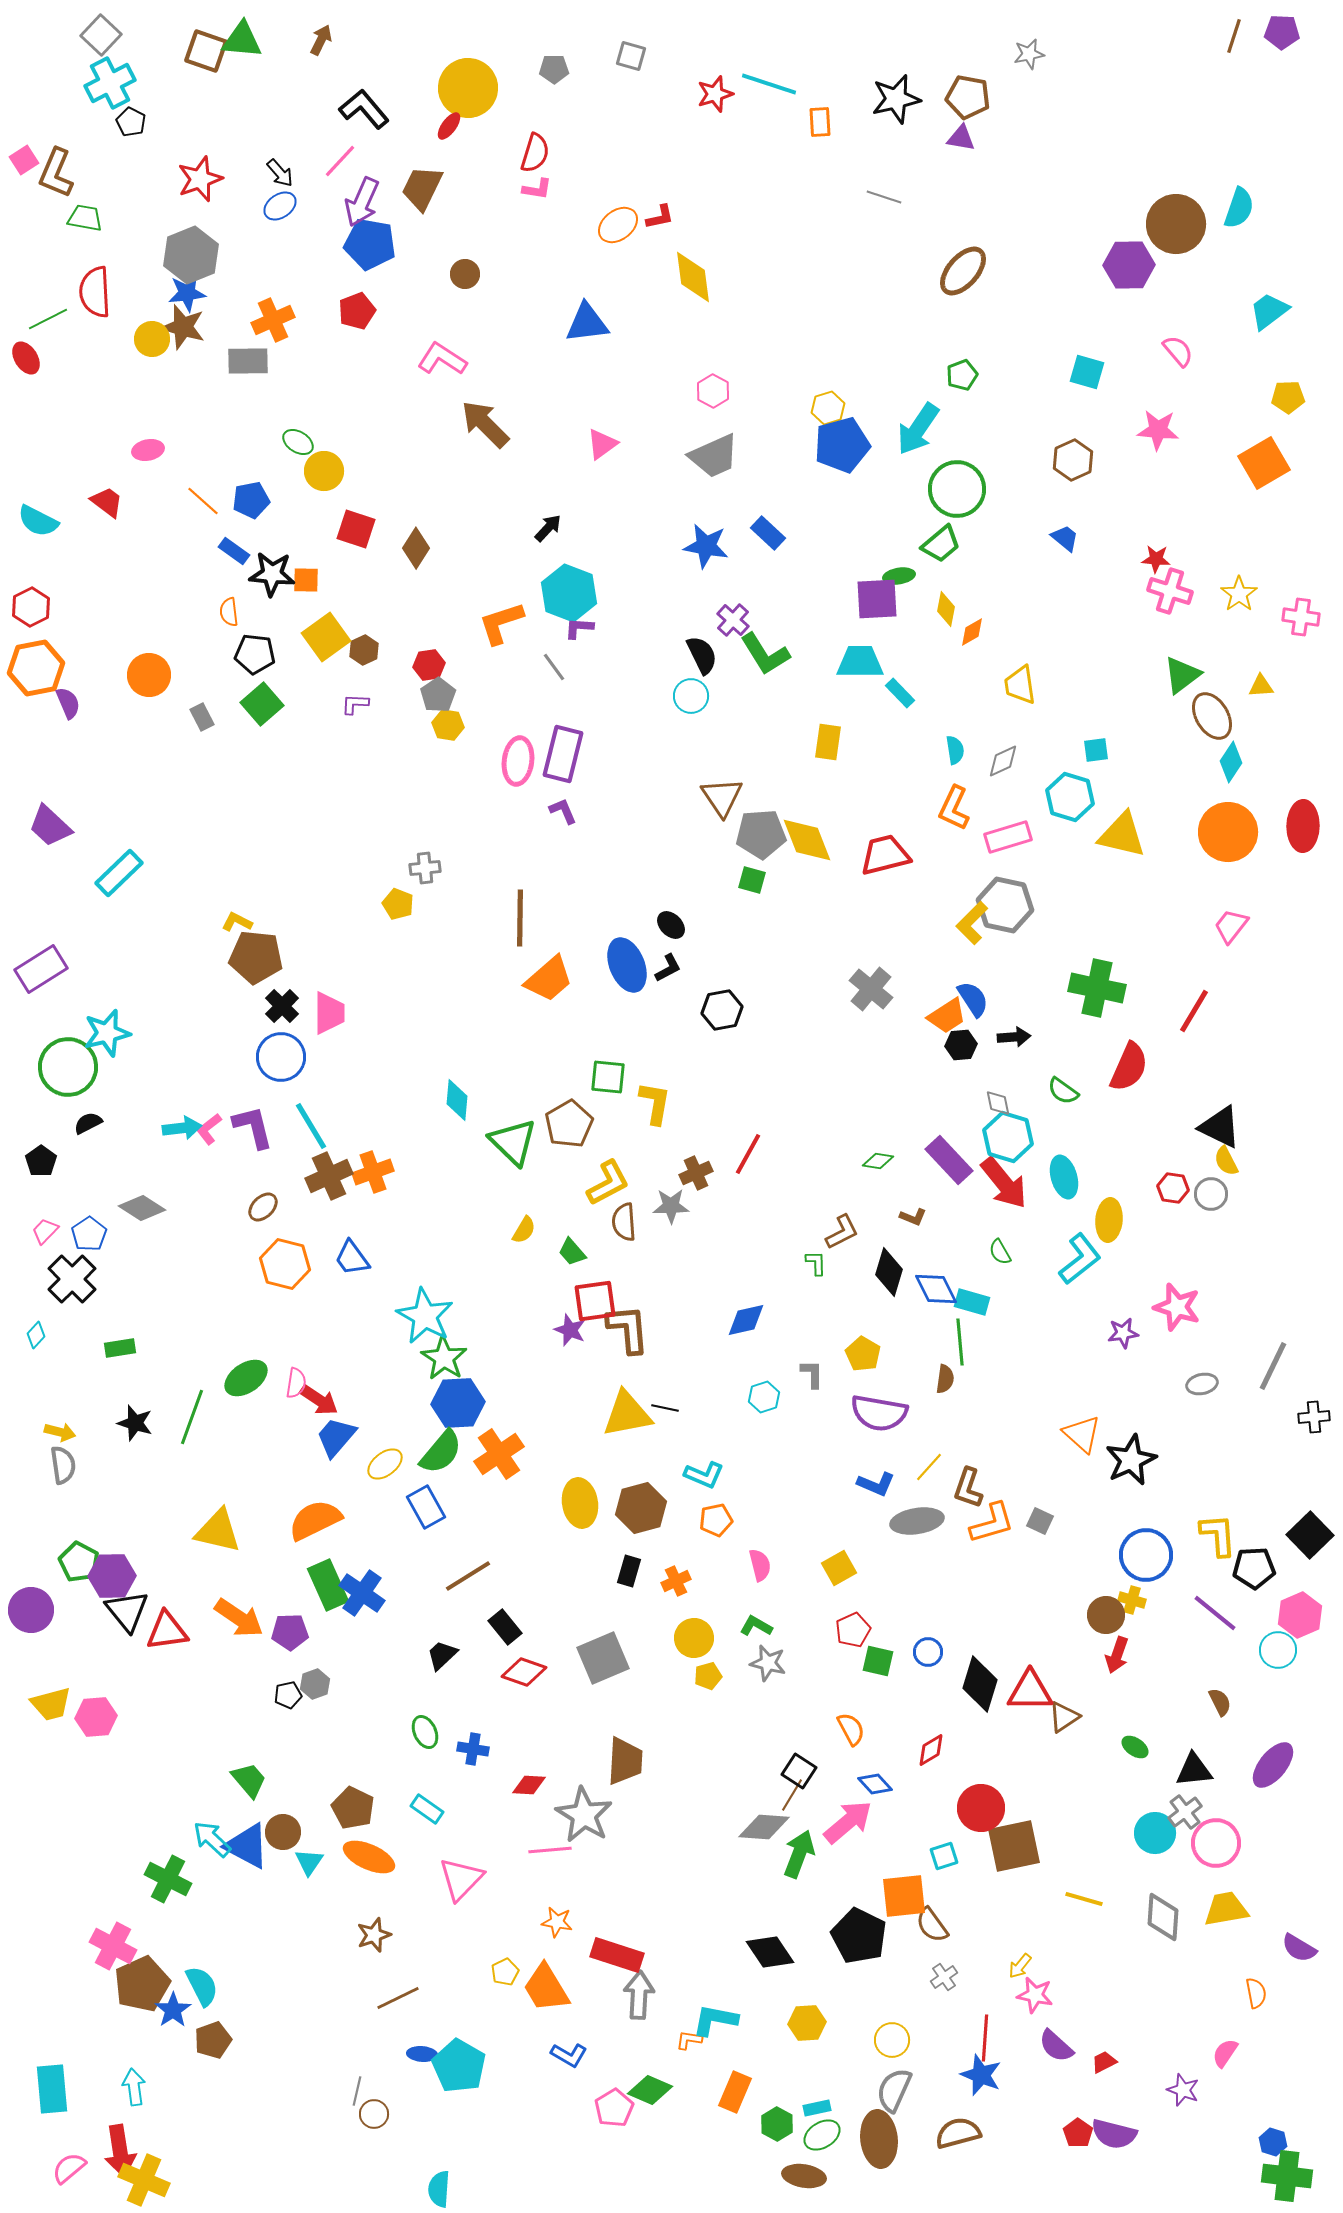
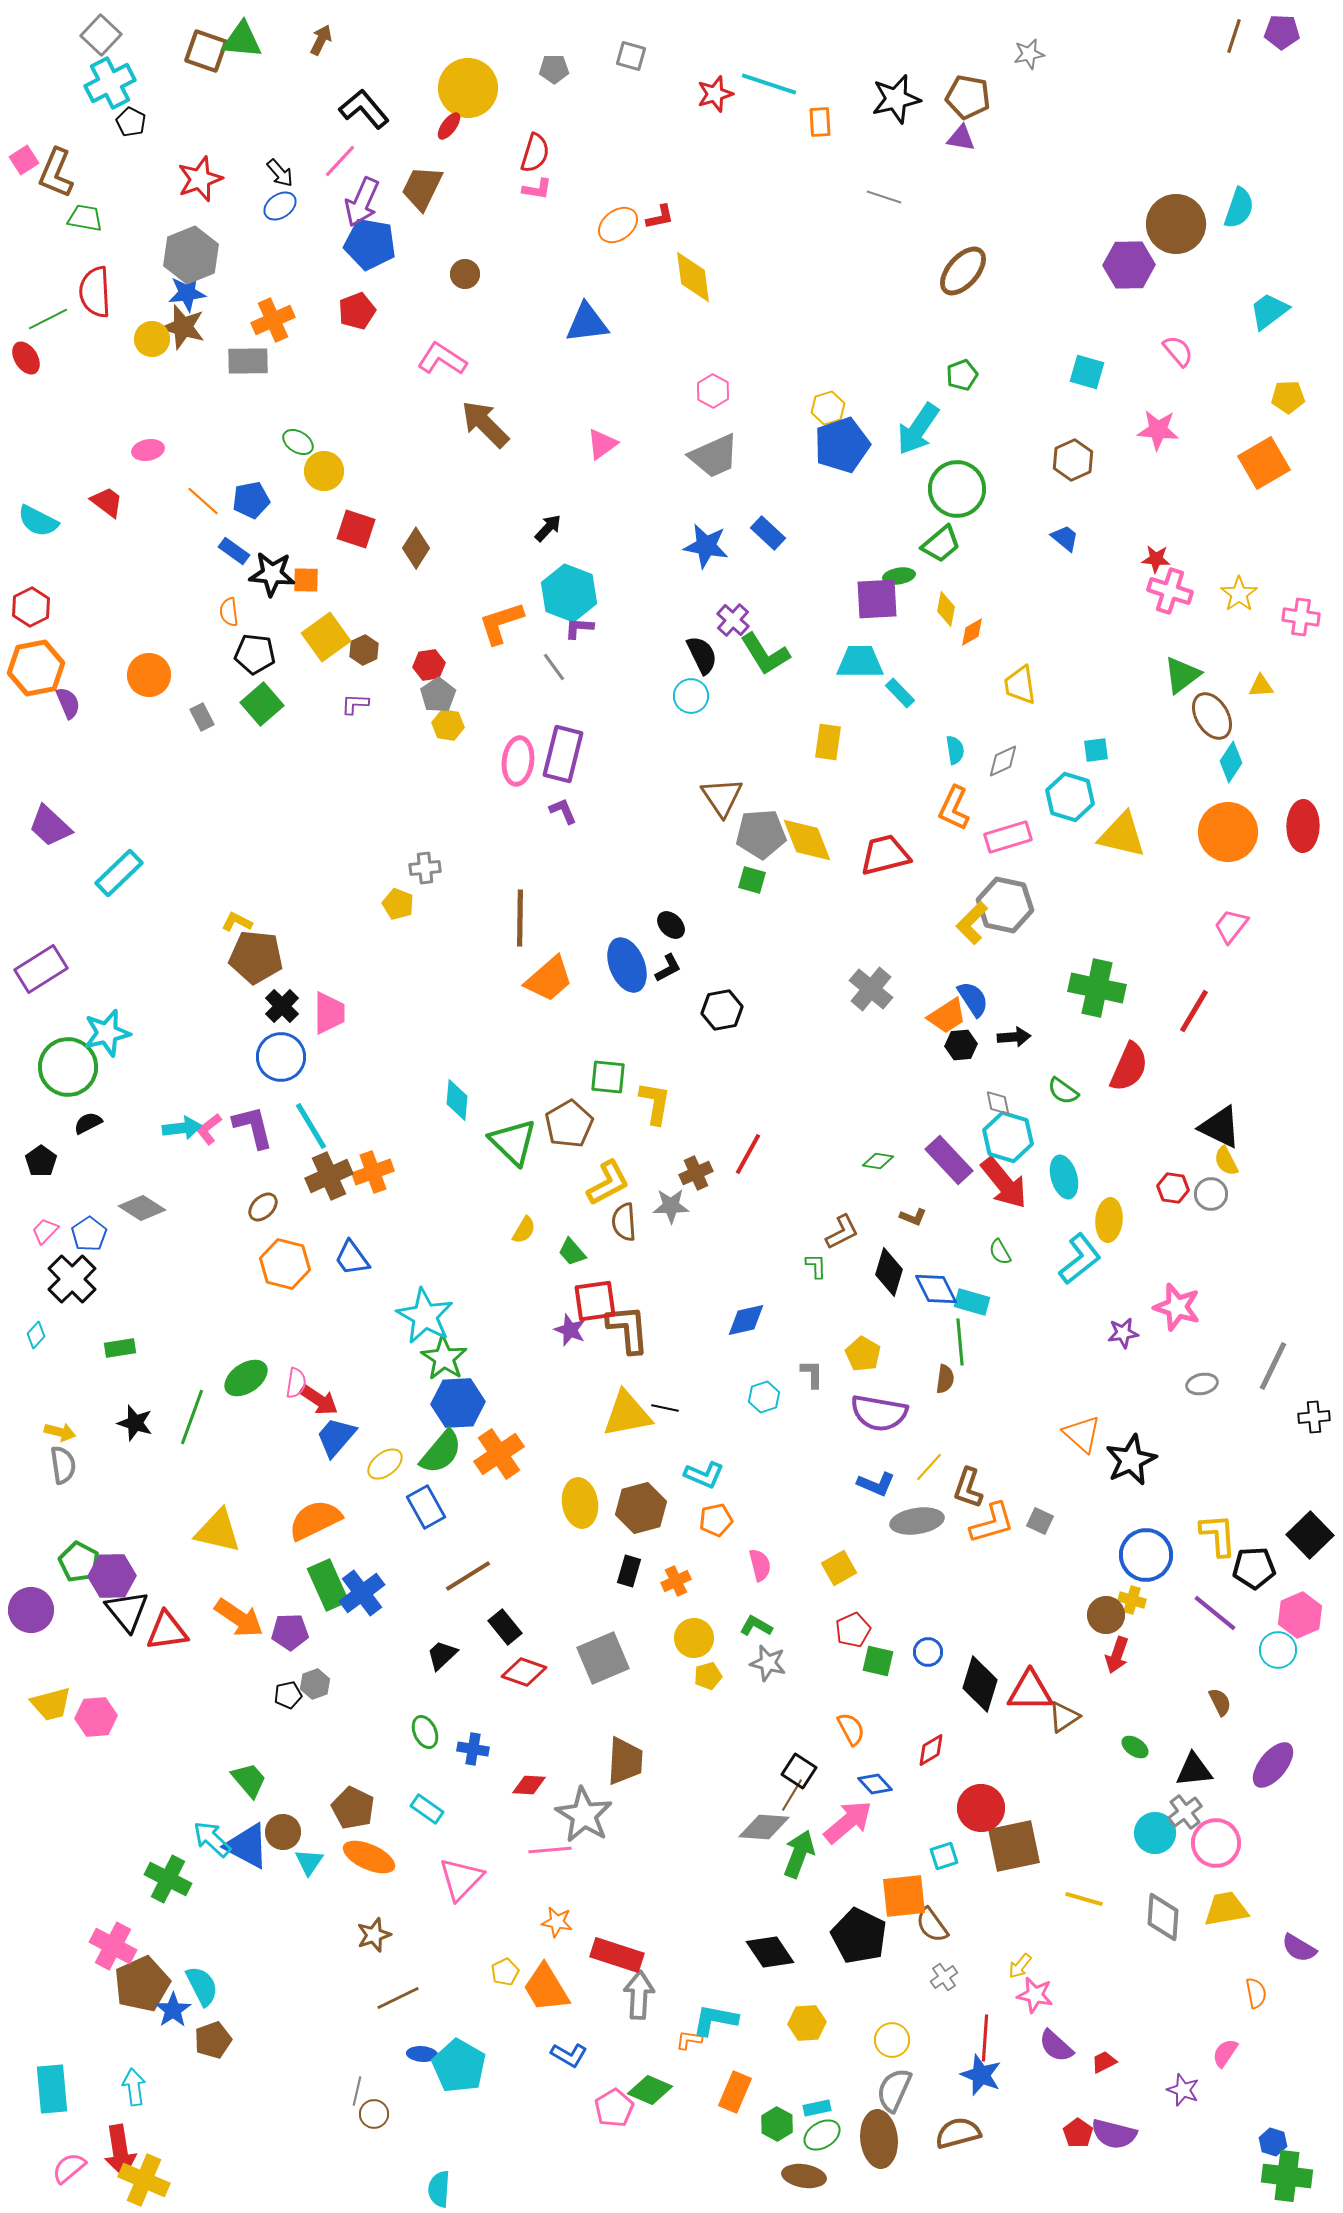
blue pentagon at (842, 445): rotated 4 degrees counterclockwise
green L-shape at (816, 1263): moved 3 px down
blue cross at (362, 1593): rotated 18 degrees clockwise
